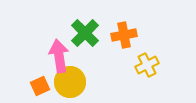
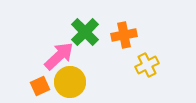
green cross: moved 1 px up
pink arrow: rotated 56 degrees clockwise
